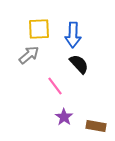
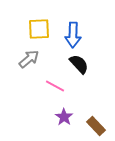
gray arrow: moved 4 px down
pink line: rotated 24 degrees counterclockwise
brown rectangle: rotated 36 degrees clockwise
